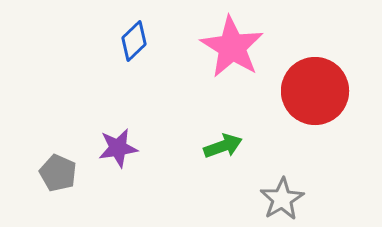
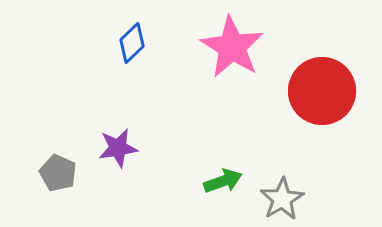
blue diamond: moved 2 px left, 2 px down
red circle: moved 7 px right
green arrow: moved 35 px down
